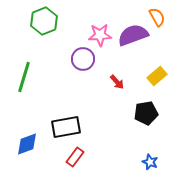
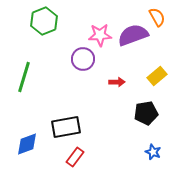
red arrow: rotated 49 degrees counterclockwise
blue star: moved 3 px right, 10 px up
